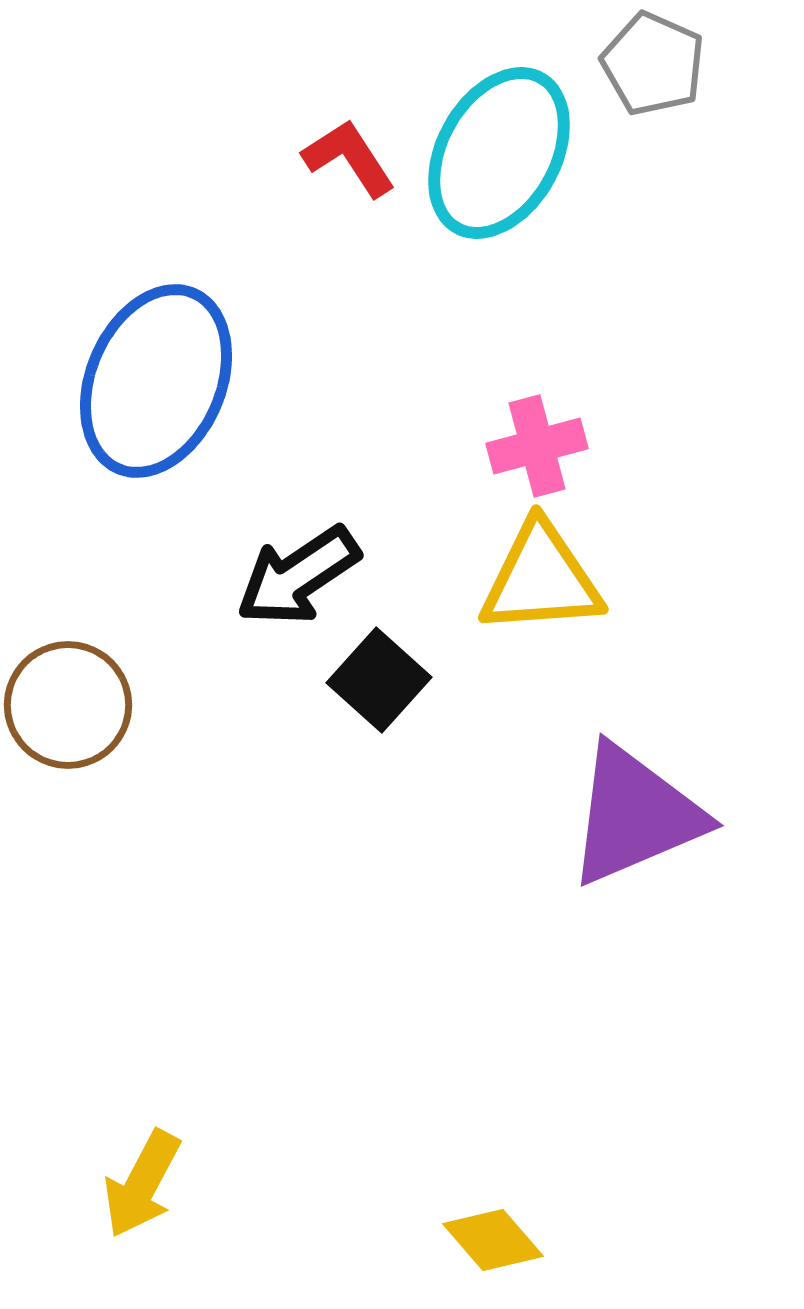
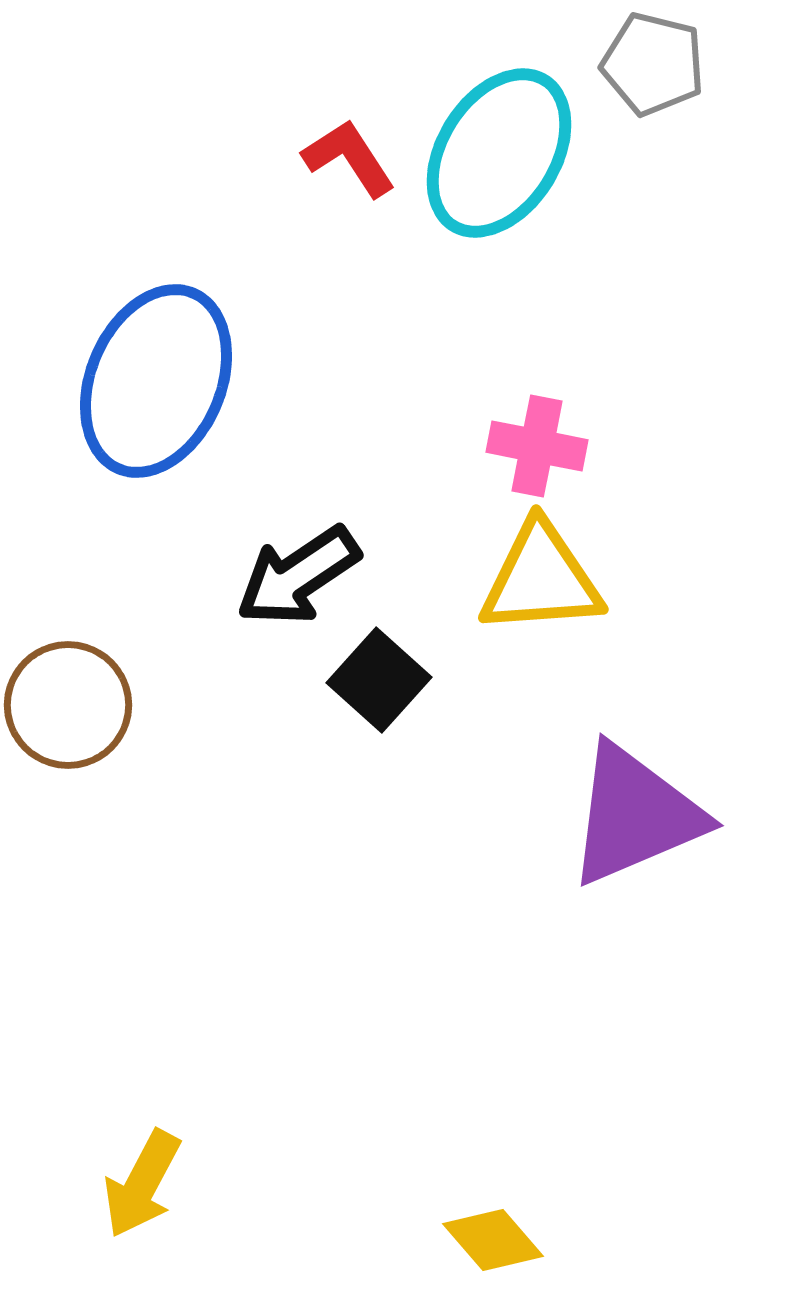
gray pentagon: rotated 10 degrees counterclockwise
cyan ellipse: rotated 3 degrees clockwise
pink cross: rotated 26 degrees clockwise
